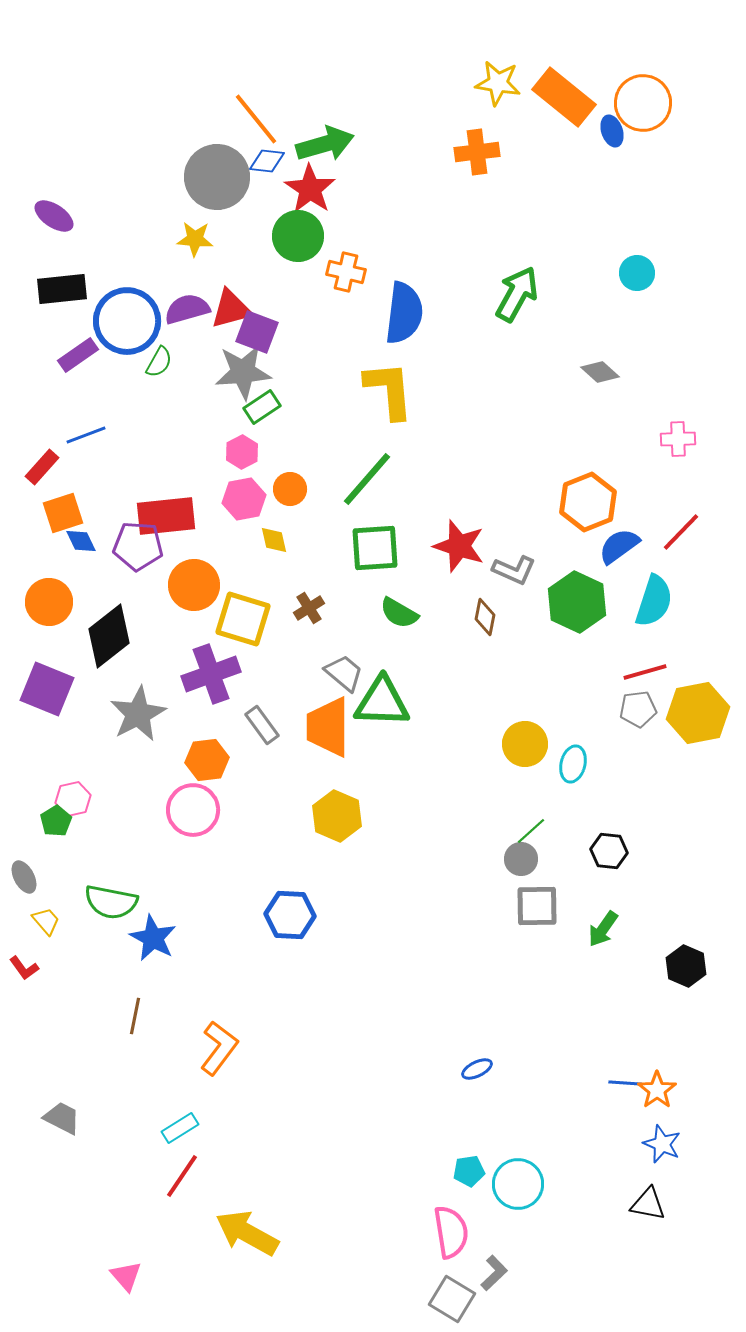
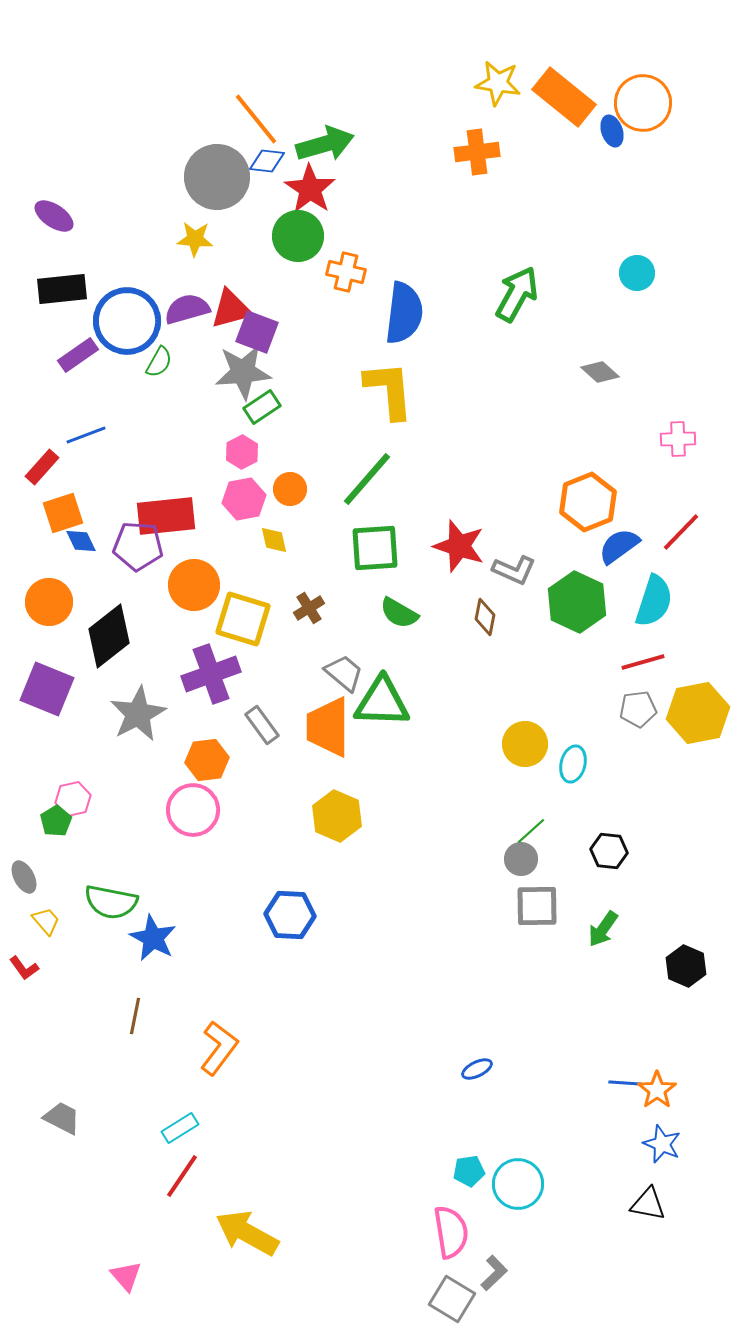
red line at (645, 672): moved 2 px left, 10 px up
